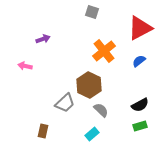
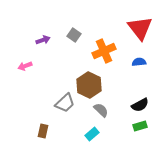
gray square: moved 18 px left, 23 px down; rotated 16 degrees clockwise
red triangle: rotated 40 degrees counterclockwise
purple arrow: moved 1 px down
orange cross: rotated 15 degrees clockwise
blue semicircle: moved 1 px down; rotated 32 degrees clockwise
pink arrow: rotated 32 degrees counterclockwise
